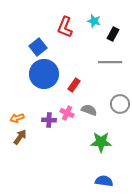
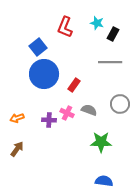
cyan star: moved 3 px right, 2 px down
brown arrow: moved 3 px left, 12 px down
